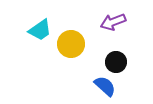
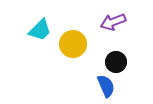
cyan trapezoid: rotated 10 degrees counterclockwise
yellow circle: moved 2 px right
blue semicircle: moved 1 px right; rotated 25 degrees clockwise
